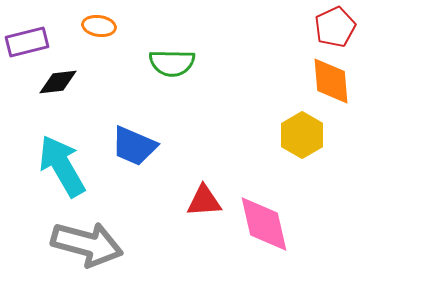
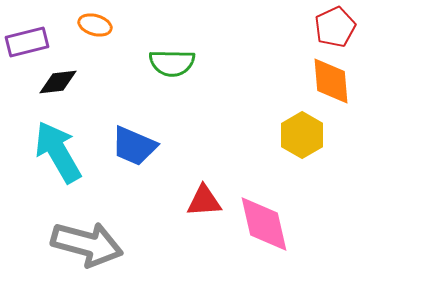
orange ellipse: moved 4 px left, 1 px up; rotated 8 degrees clockwise
cyan arrow: moved 4 px left, 14 px up
